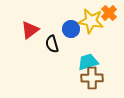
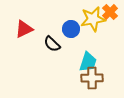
orange cross: moved 1 px right, 1 px up
yellow star: moved 2 px right, 2 px up; rotated 20 degrees counterclockwise
red triangle: moved 6 px left, 1 px up; rotated 12 degrees clockwise
black semicircle: rotated 30 degrees counterclockwise
cyan trapezoid: rotated 125 degrees clockwise
